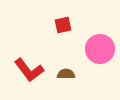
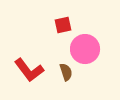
pink circle: moved 15 px left
brown semicircle: moved 2 px up; rotated 72 degrees clockwise
